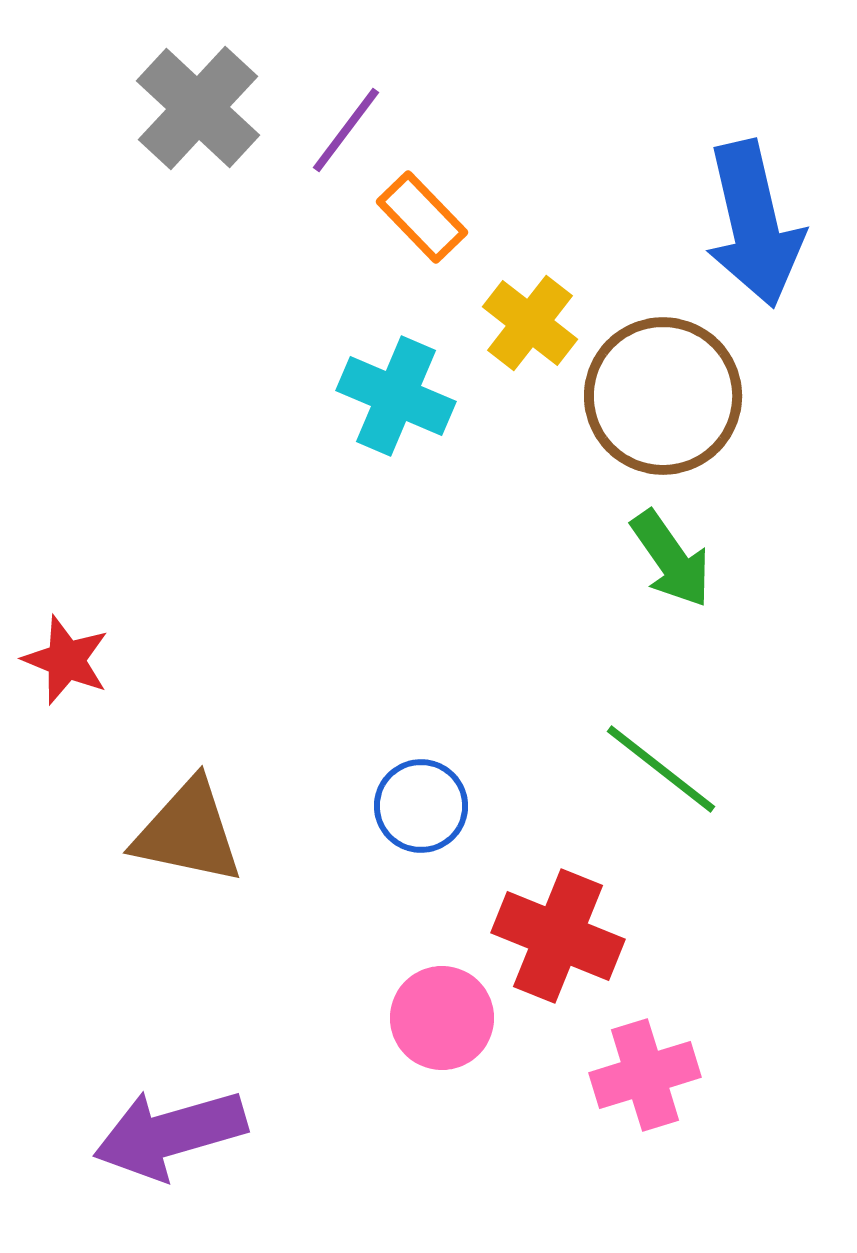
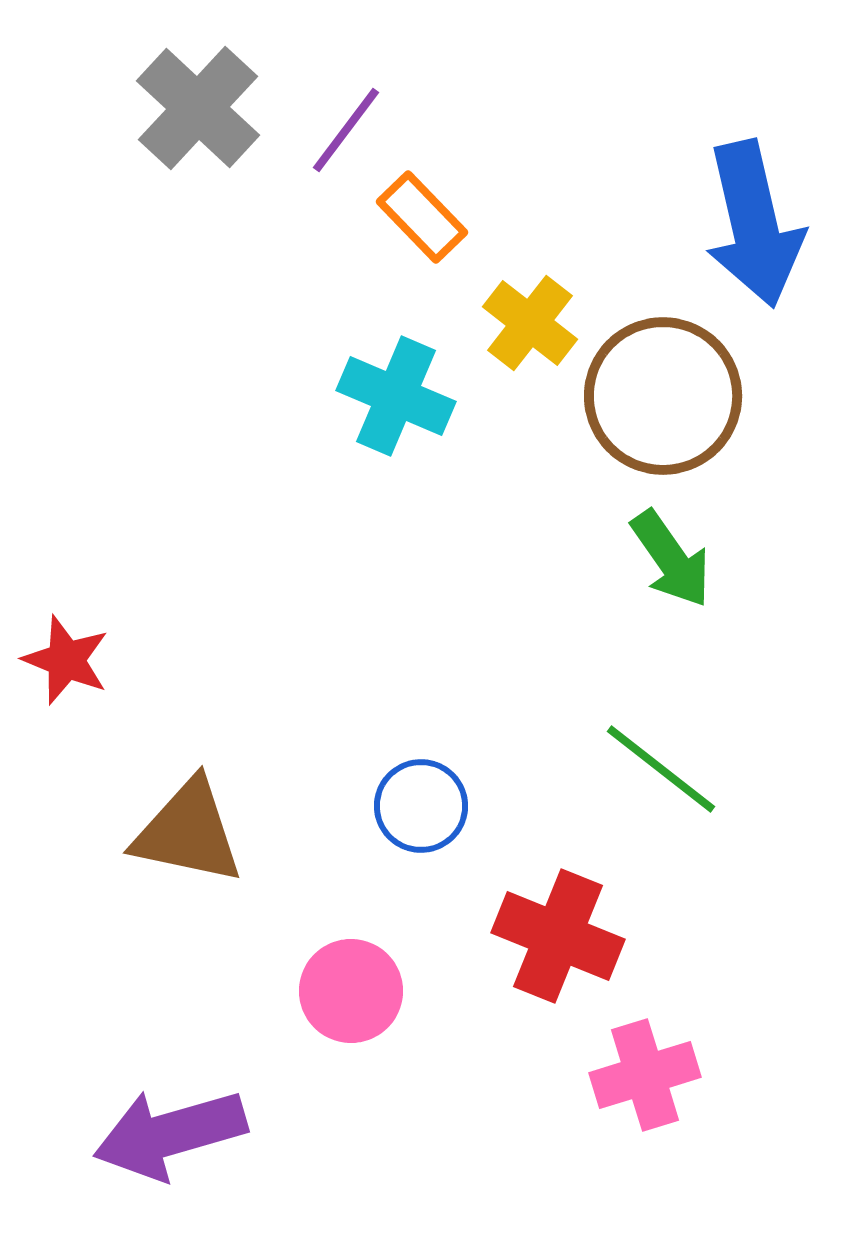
pink circle: moved 91 px left, 27 px up
